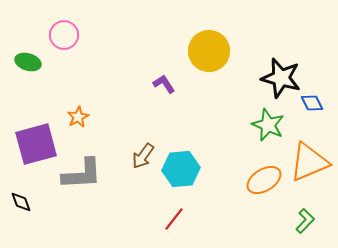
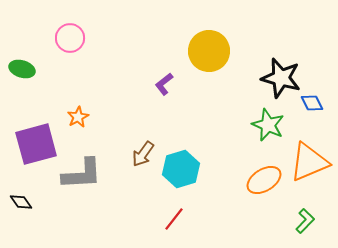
pink circle: moved 6 px right, 3 px down
green ellipse: moved 6 px left, 7 px down
purple L-shape: rotated 95 degrees counterclockwise
brown arrow: moved 2 px up
cyan hexagon: rotated 12 degrees counterclockwise
black diamond: rotated 15 degrees counterclockwise
